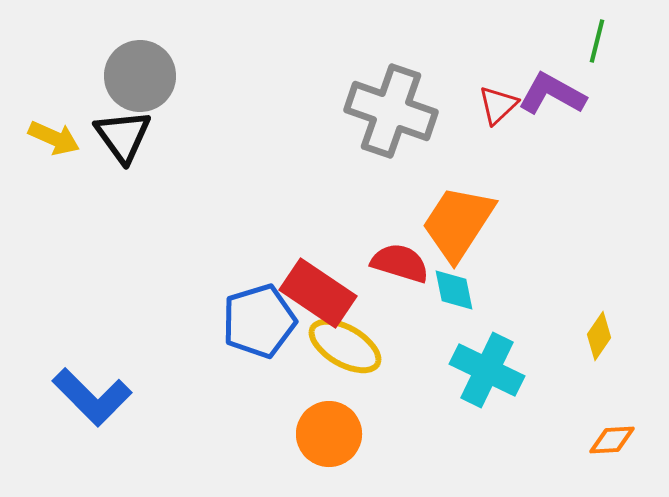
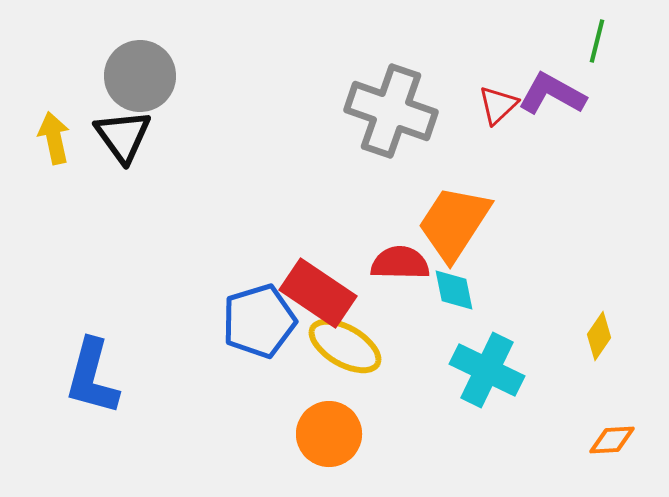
yellow arrow: rotated 126 degrees counterclockwise
orange trapezoid: moved 4 px left
red semicircle: rotated 16 degrees counterclockwise
blue L-shape: moved 20 px up; rotated 60 degrees clockwise
